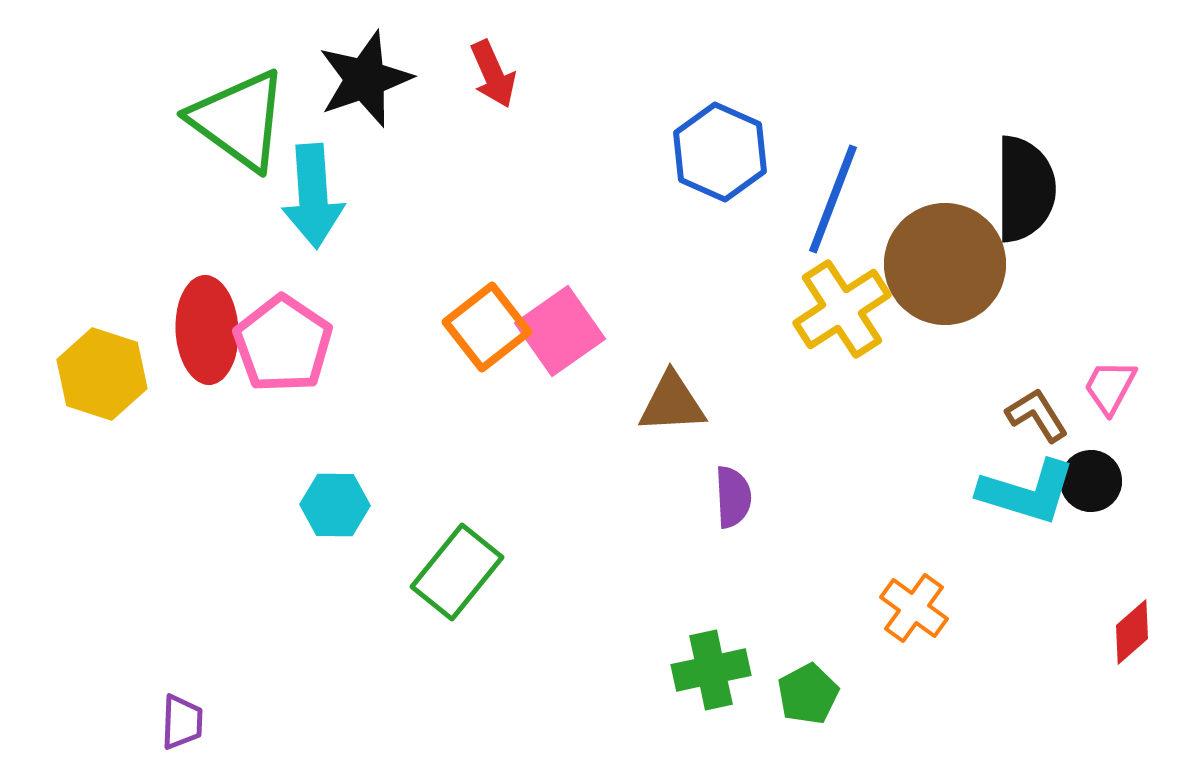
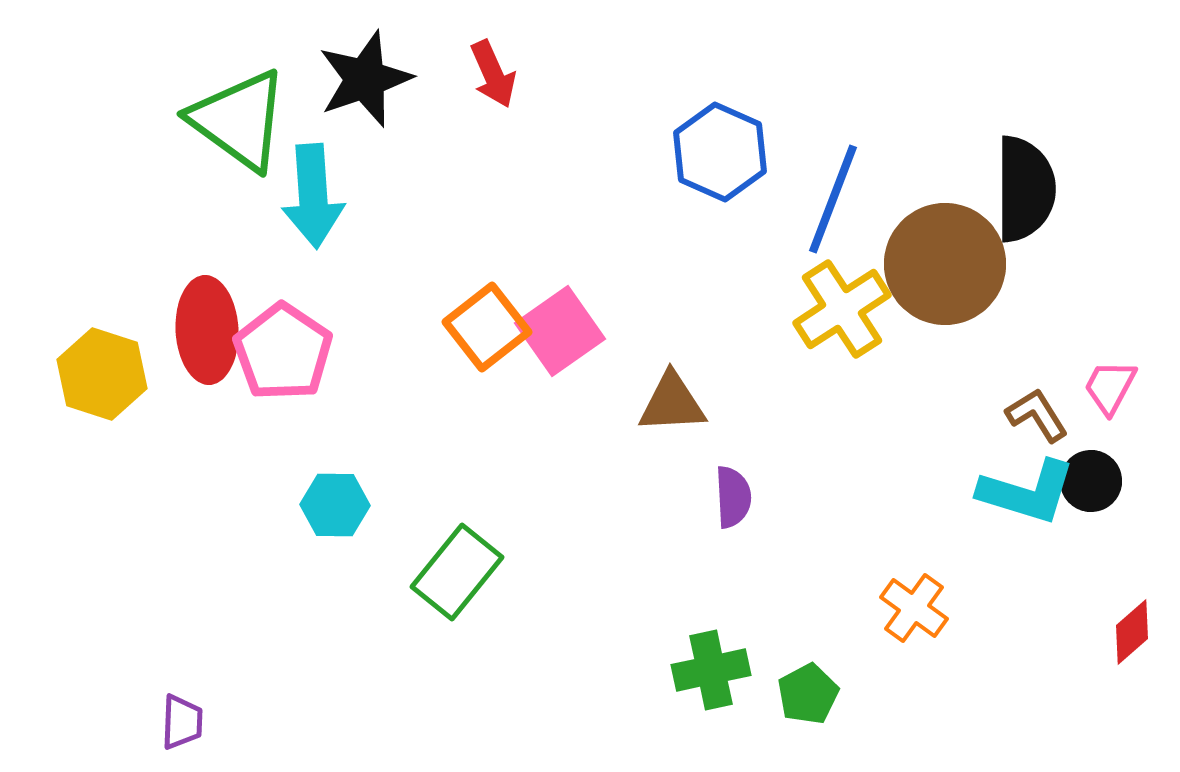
pink pentagon: moved 8 px down
